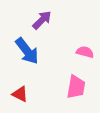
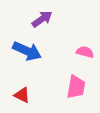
purple arrow: moved 1 px up; rotated 10 degrees clockwise
blue arrow: rotated 28 degrees counterclockwise
red triangle: moved 2 px right, 1 px down
